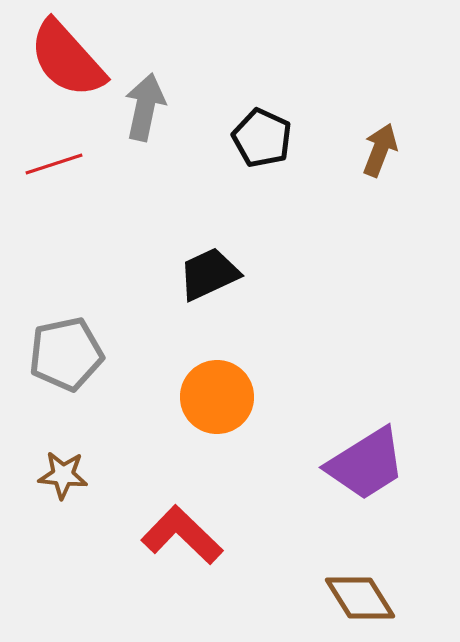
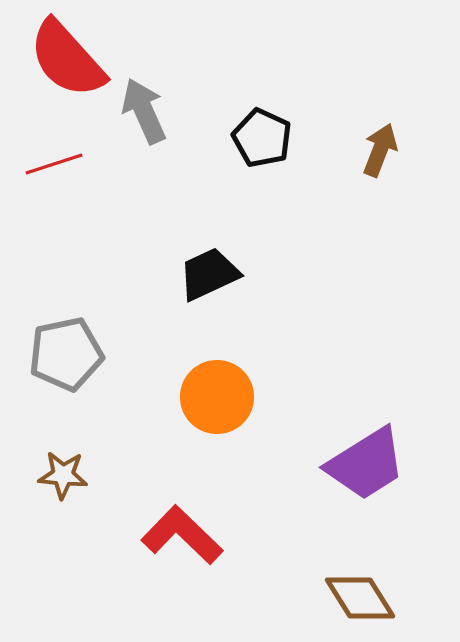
gray arrow: moved 1 px left, 4 px down; rotated 36 degrees counterclockwise
